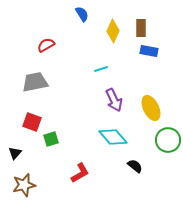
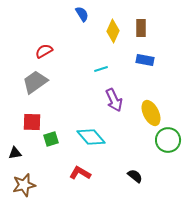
red semicircle: moved 2 px left, 6 px down
blue rectangle: moved 4 px left, 9 px down
gray trapezoid: rotated 24 degrees counterclockwise
yellow ellipse: moved 5 px down
red square: rotated 18 degrees counterclockwise
cyan diamond: moved 22 px left
black triangle: rotated 40 degrees clockwise
black semicircle: moved 10 px down
red L-shape: rotated 120 degrees counterclockwise
